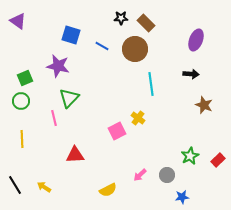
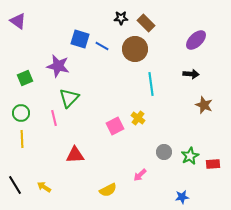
blue square: moved 9 px right, 4 px down
purple ellipse: rotated 25 degrees clockwise
green circle: moved 12 px down
pink square: moved 2 px left, 5 px up
red rectangle: moved 5 px left, 4 px down; rotated 40 degrees clockwise
gray circle: moved 3 px left, 23 px up
